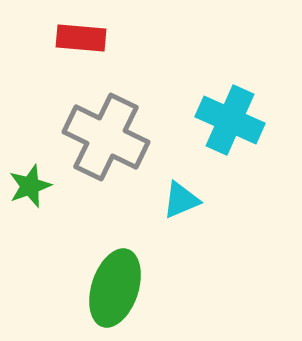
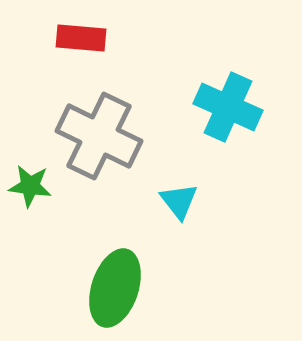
cyan cross: moved 2 px left, 13 px up
gray cross: moved 7 px left, 1 px up
green star: rotated 27 degrees clockwise
cyan triangle: moved 2 px left, 1 px down; rotated 45 degrees counterclockwise
